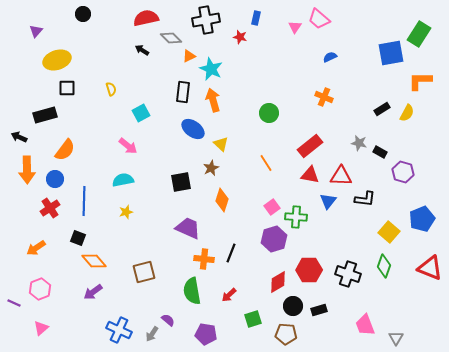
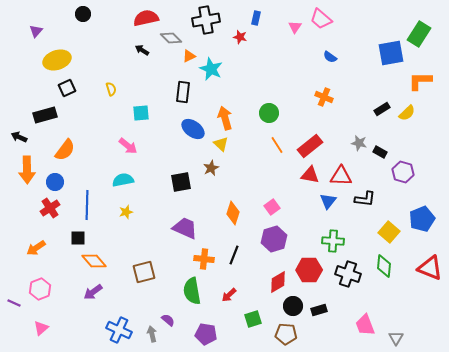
pink trapezoid at (319, 19): moved 2 px right
blue semicircle at (330, 57): rotated 120 degrees counterclockwise
black square at (67, 88): rotated 24 degrees counterclockwise
orange arrow at (213, 100): moved 12 px right, 18 px down
cyan square at (141, 113): rotated 24 degrees clockwise
yellow semicircle at (407, 113): rotated 18 degrees clockwise
orange line at (266, 163): moved 11 px right, 18 px up
blue circle at (55, 179): moved 3 px down
orange diamond at (222, 200): moved 11 px right, 13 px down
blue line at (84, 201): moved 3 px right, 4 px down
green cross at (296, 217): moved 37 px right, 24 px down
purple trapezoid at (188, 228): moved 3 px left
black square at (78, 238): rotated 21 degrees counterclockwise
black line at (231, 253): moved 3 px right, 2 px down
green diamond at (384, 266): rotated 15 degrees counterclockwise
gray arrow at (152, 334): rotated 133 degrees clockwise
